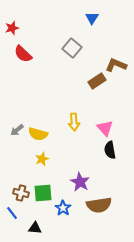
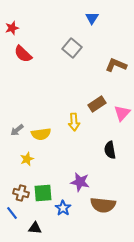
brown rectangle: moved 23 px down
pink triangle: moved 17 px right, 15 px up; rotated 24 degrees clockwise
yellow semicircle: moved 3 px right; rotated 24 degrees counterclockwise
yellow star: moved 15 px left
purple star: rotated 18 degrees counterclockwise
brown semicircle: moved 4 px right; rotated 15 degrees clockwise
